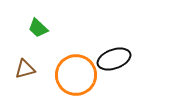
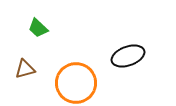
black ellipse: moved 14 px right, 3 px up
orange circle: moved 8 px down
